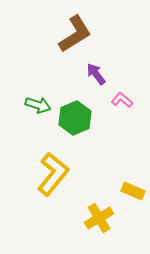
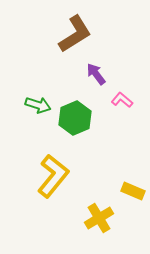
yellow L-shape: moved 2 px down
